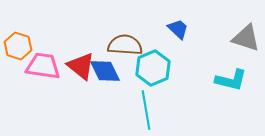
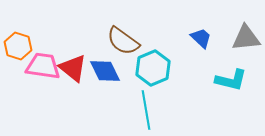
blue trapezoid: moved 23 px right, 9 px down
gray triangle: rotated 24 degrees counterclockwise
brown semicircle: moved 2 px left, 4 px up; rotated 148 degrees counterclockwise
red triangle: moved 8 px left, 2 px down
